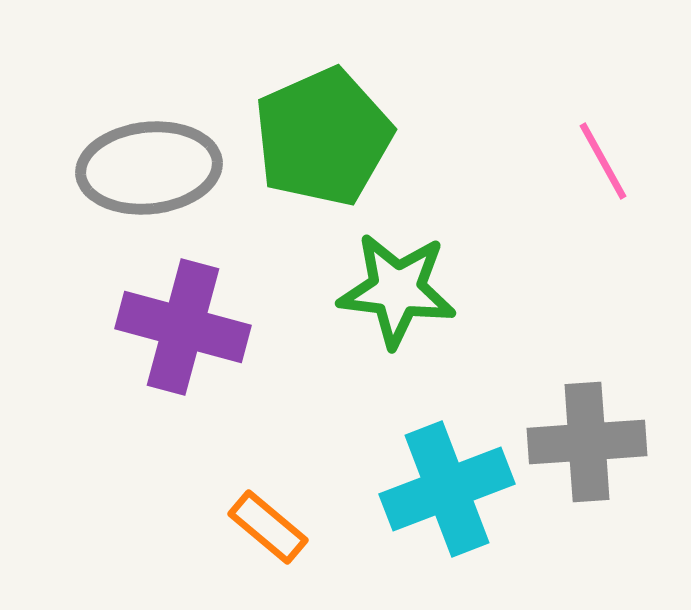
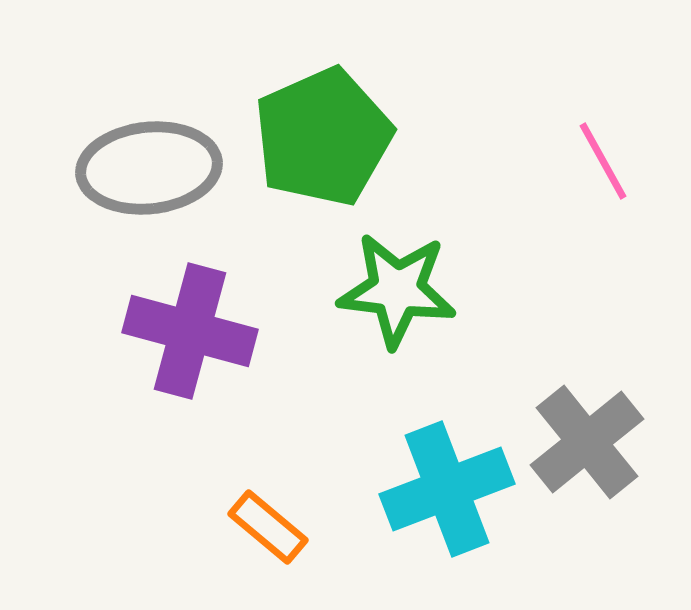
purple cross: moved 7 px right, 4 px down
gray cross: rotated 35 degrees counterclockwise
